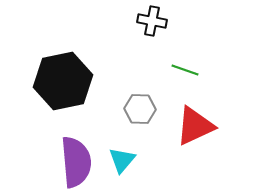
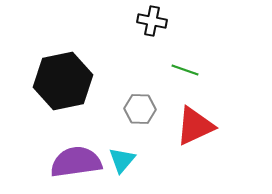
purple semicircle: rotated 93 degrees counterclockwise
